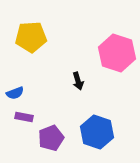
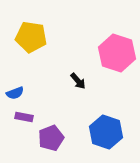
yellow pentagon: rotated 12 degrees clockwise
black arrow: rotated 24 degrees counterclockwise
blue hexagon: moved 9 px right
